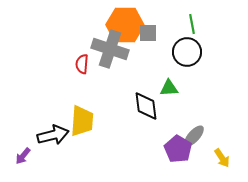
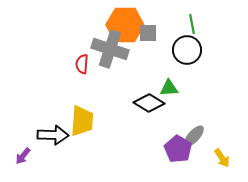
black circle: moved 2 px up
black diamond: moved 3 px right, 3 px up; rotated 52 degrees counterclockwise
black arrow: rotated 16 degrees clockwise
